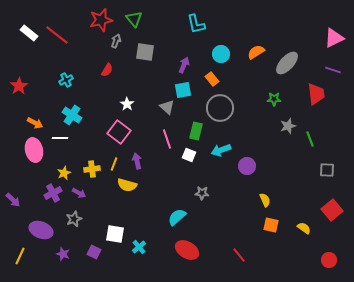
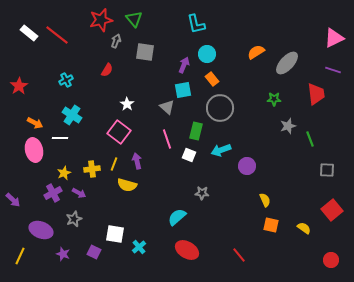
cyan circle at (221, 54): moved 14 px left
red circle at (329, 260): moved 2 px right
